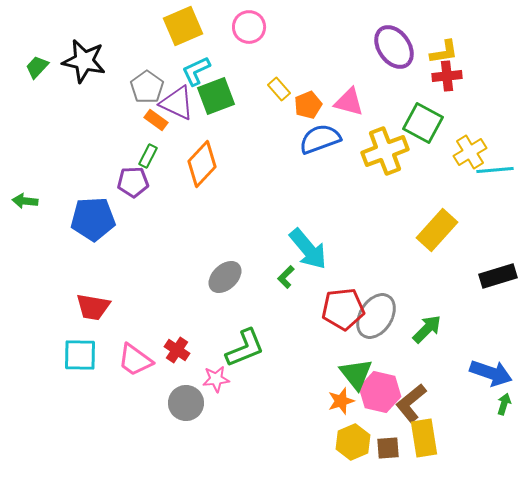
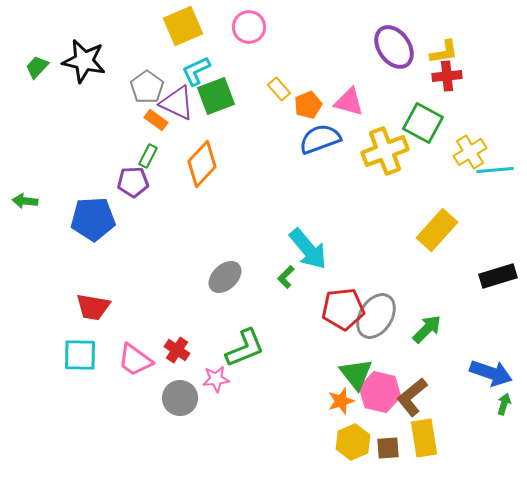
gray circle at (186, 403): moved 6 px left, 5 px up
brown L-shape at (411, 403): moved 1 px right, 6 px up
